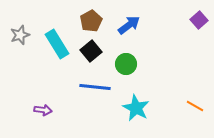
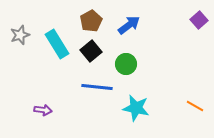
blue line: moved 2 px right
cyan star: rotated 16 degrees counterclockwise
